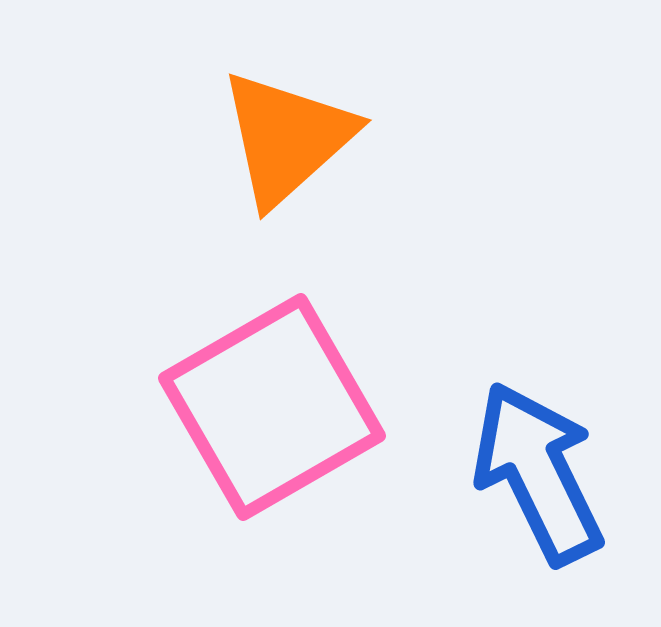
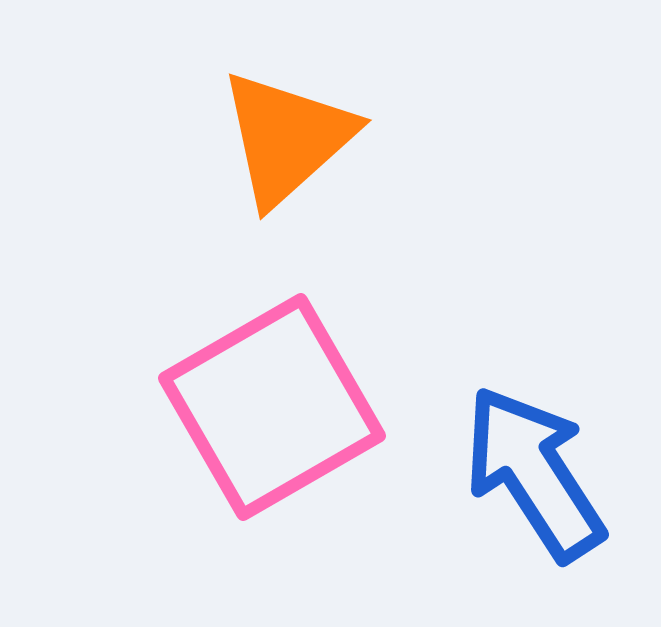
blue arrow: moved 4 px left; rotated 7 degrees counterclockwise
